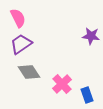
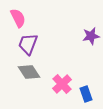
purple star: rotated 18 degrees counterclockwise
purple trapezoid: moved 7 px right; rotated 35 degrees counterclockwise
blue rectangle: moved 1 px left, 1 px up
